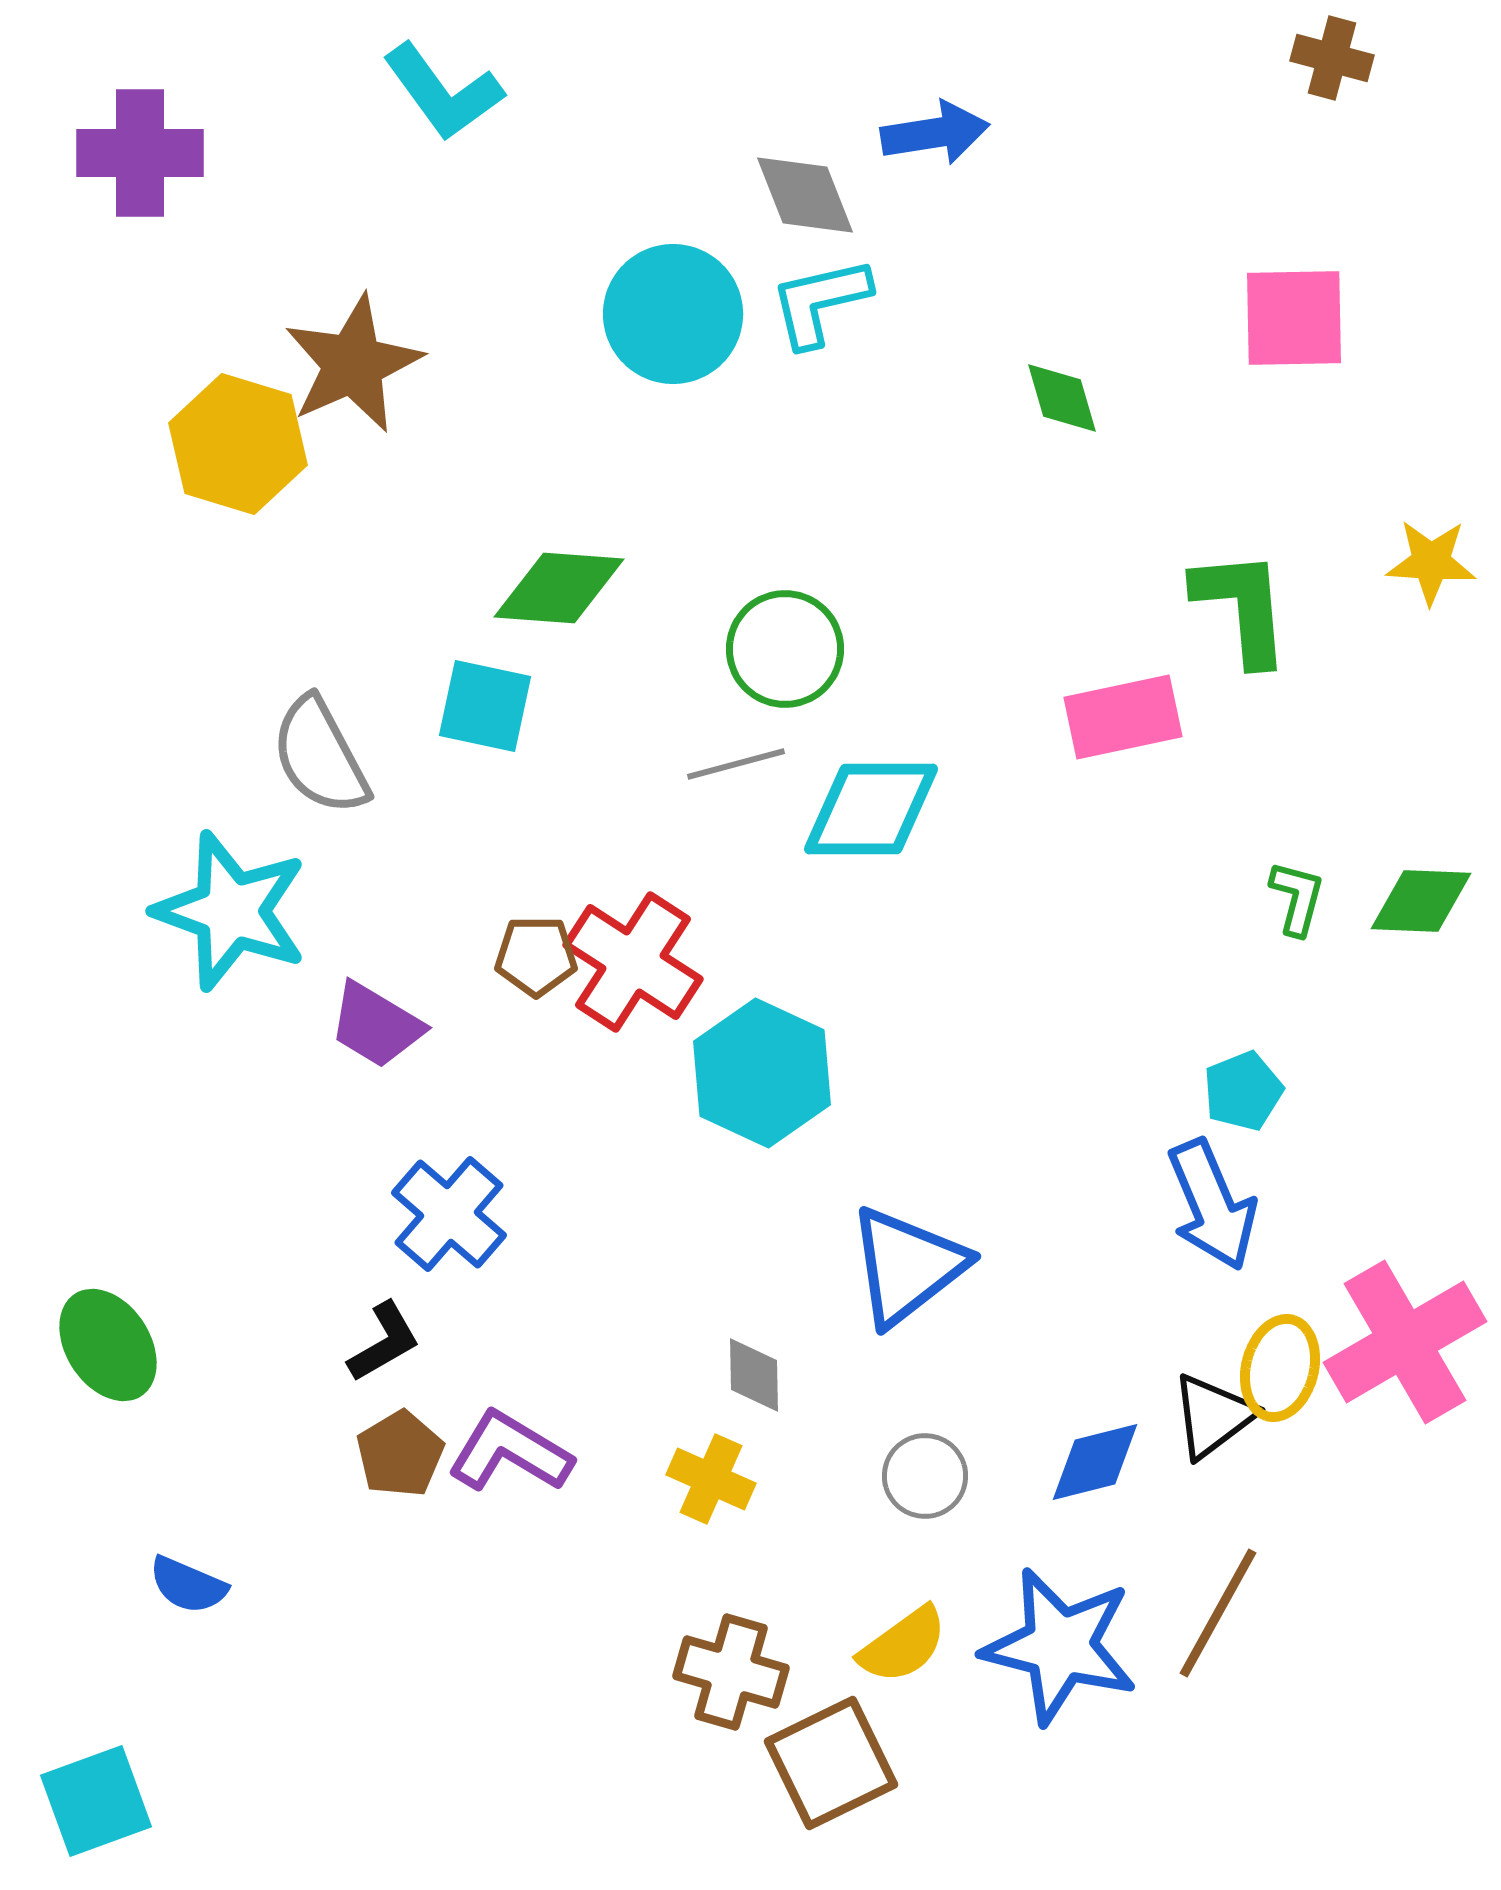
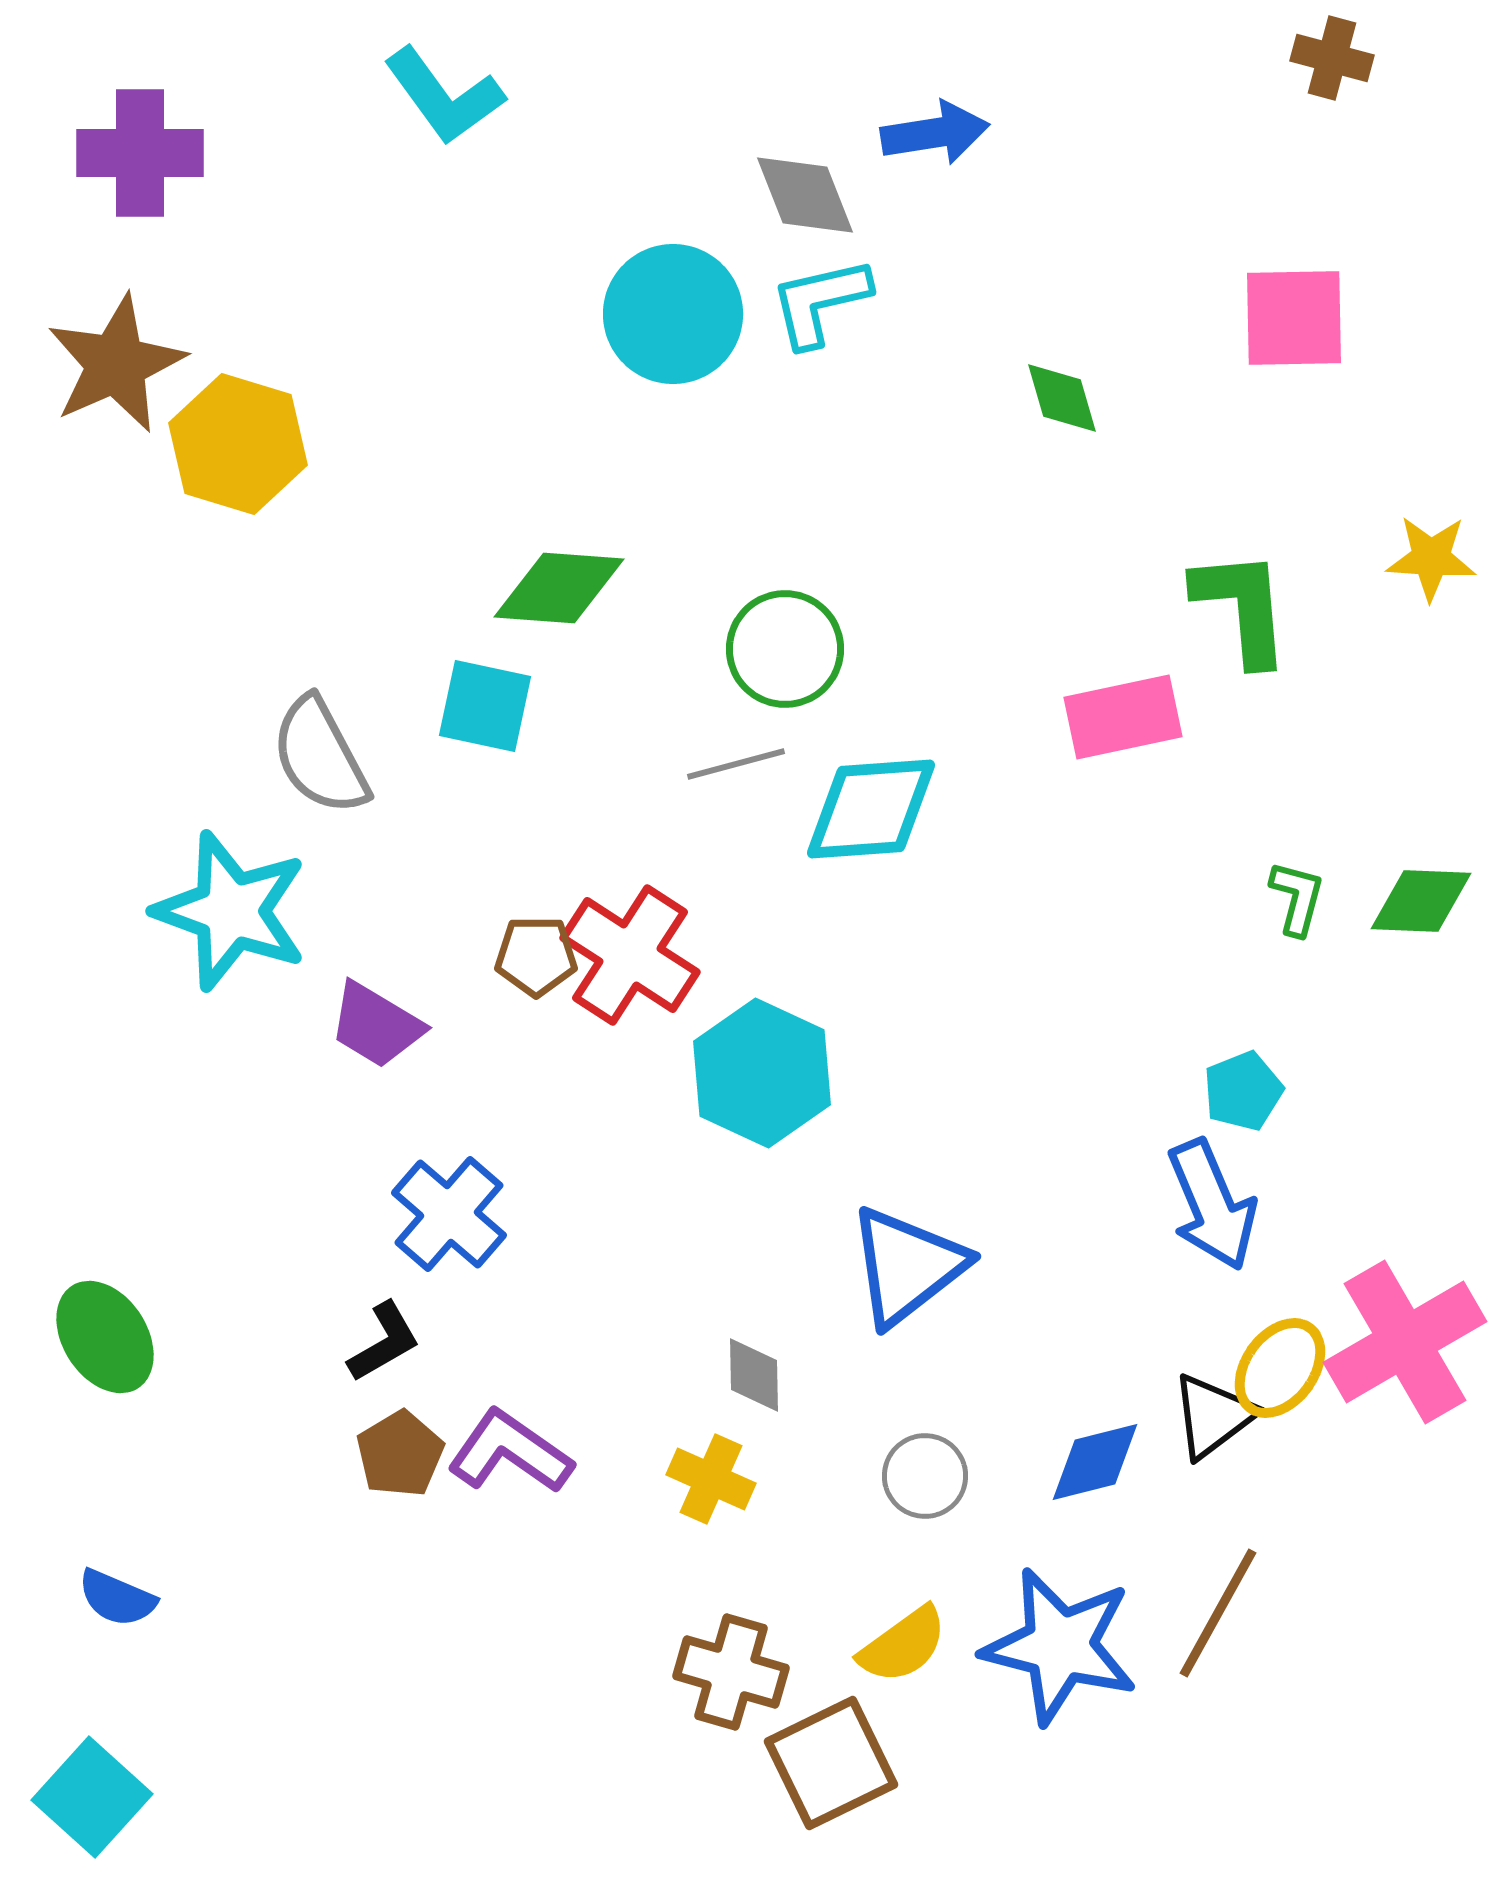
cyan L-shape at (443, 92): moved 1 px right, 4 px down
brown star at (353, 364): moved 237 px left
yellow star at (1431, 562): moved 4 px up
cyan diamond at (871, 809): rotated 4 degrees counterclockwise
red cross at (633, 962): moved 3 px left, 7 px up
green ellipse at (108, 1345): moved 3 px left, 8 px up
yellow ellipse at (1280, 1368): rotated 22 degrees clockwise
purple L-shape at (510, 1452): rotated 4 degrees clockwise
blue semicircle at (188, 1585): moved 71 px left, 13 px down
cyan square at (96, 1801): moved 4 px left, 4 px up; rotated 28 degrees counterclockwise
